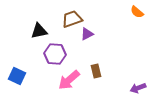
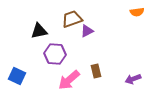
orange semicircle: rotated 48 degrees counterclockwise
purple triangle: moved 3 px up
purple arrow: moved 5 px left, 9 px up
